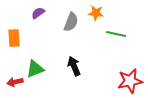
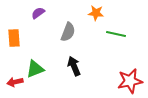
gray semicircle: moved 3 px left, 10 px down
